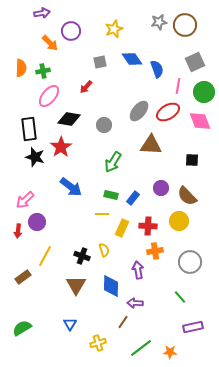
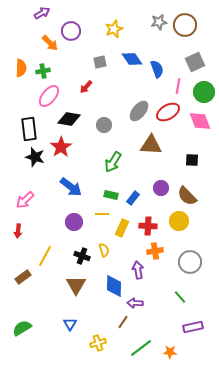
purple arrow at (42, 13): rotated 21 degrees counterclockwise
purple circle at (37, 222): moved 37 px right
blue diamond at (111, 286): moved 3 px right
